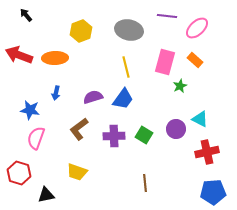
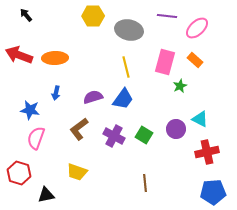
yellow hexagon: moved 12 px right, 15 px up; rotated 20 degrees clockwise
purple cross: rotated 30 degrees clockwise
